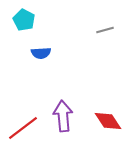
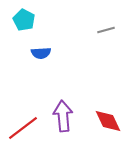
gray line: moved 1 px right
red diamond: rotated 8 degrees clockwise
